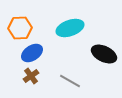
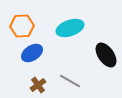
orange hexagon: moved 2 px right, 2 px up
black ellipse: moved 2 px right, 1 px down; rotated 30 degrees clockwise
brown cross: moved 7 px right, 9 px down
